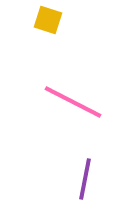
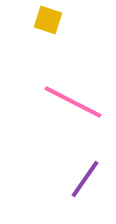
purple line: rotated 24 degrees clockwise
